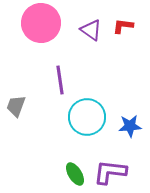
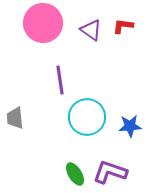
pink circle: moved 2 px right
gray trapezoid: moved 1 px left, 12 px down; rotated 25 degrees counterclockwise
purple L-shape: rotated 12 degrees clockwise
